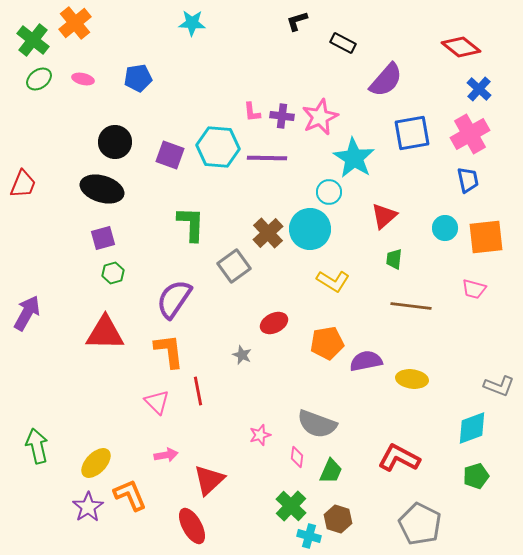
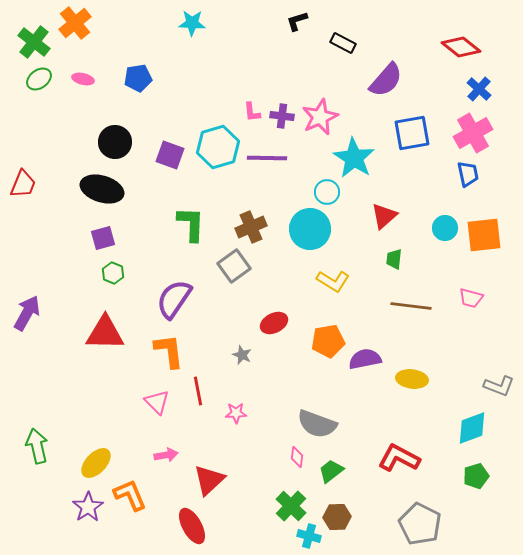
green cross at (33, 40): moved 1 px right, 2 px down
pink cross at (470, 134): moved 3 px right, 1 px up
cyan hexagon at (218, 147): rotated 21 degrees counterclockwise
blue trapezoid at (468, 180): moved 6 px up
cyan circle at (329, 192): moved 2 px left
brown cross at (268, 233): moved 17 px left, 6 px up; rotated 20 degrees clockwise
orange square at (486, 237): moved 2 px left, 2 px up
green hexagon at (113, 273): rotated 20 degrees counterclockwise
pink trapezoid at (474, 289): moved 3 px left, 9 px down
orange pentagon at (327, 343): moved 1 px right, 2 px up
purple semicircle at (366, 361): moved 1 px left, 2 px up
pink star at (260, 435): moved 24 px left, 22 px up; rotated 15 degrees clockwise
green trapezoid at (331, 471): rotated 152 degrees counterclockwise
brown hexagon at (338, 519): moved 1 px left, 2 px up; rotated 20 degrees counterclockwise
